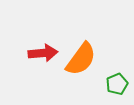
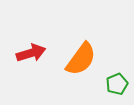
red arrow: moved 12 px left; rotated 12 degrees counterclockwise
